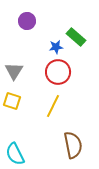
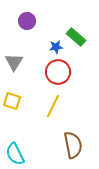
gray triangle: moved 9 px up
